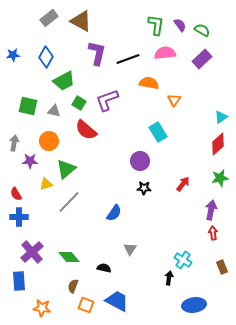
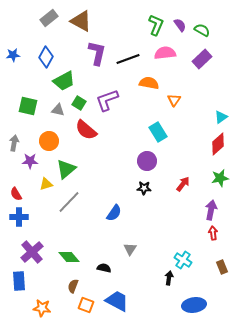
green L-shape at (156, 25): rotated 15 degrees clockwise
gray triangle at (54, 111): moved 4 px right, 1 px up
purple circle at (140, 161): moved 7 px right
